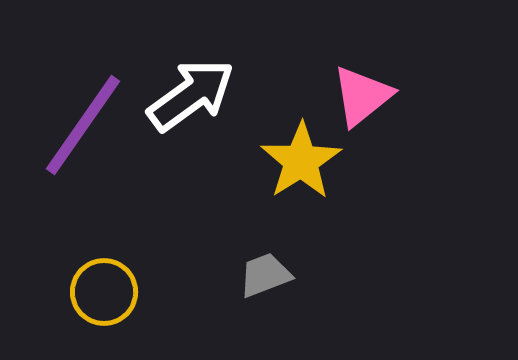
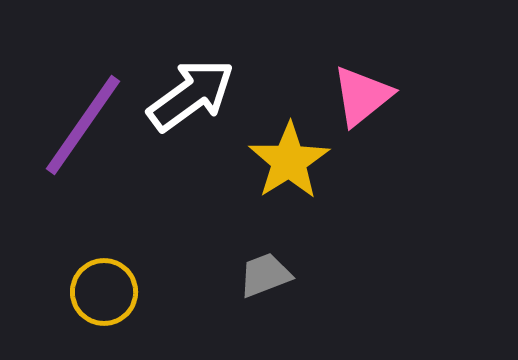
yellow star: moved 12 px left
